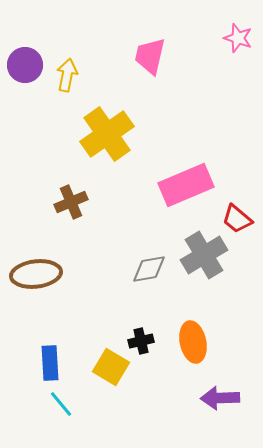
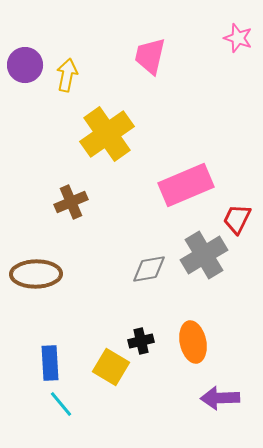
red trapezoid: rotated 76 degrees clockwise
brown ellipse: rotated 6 degrees clockwise
